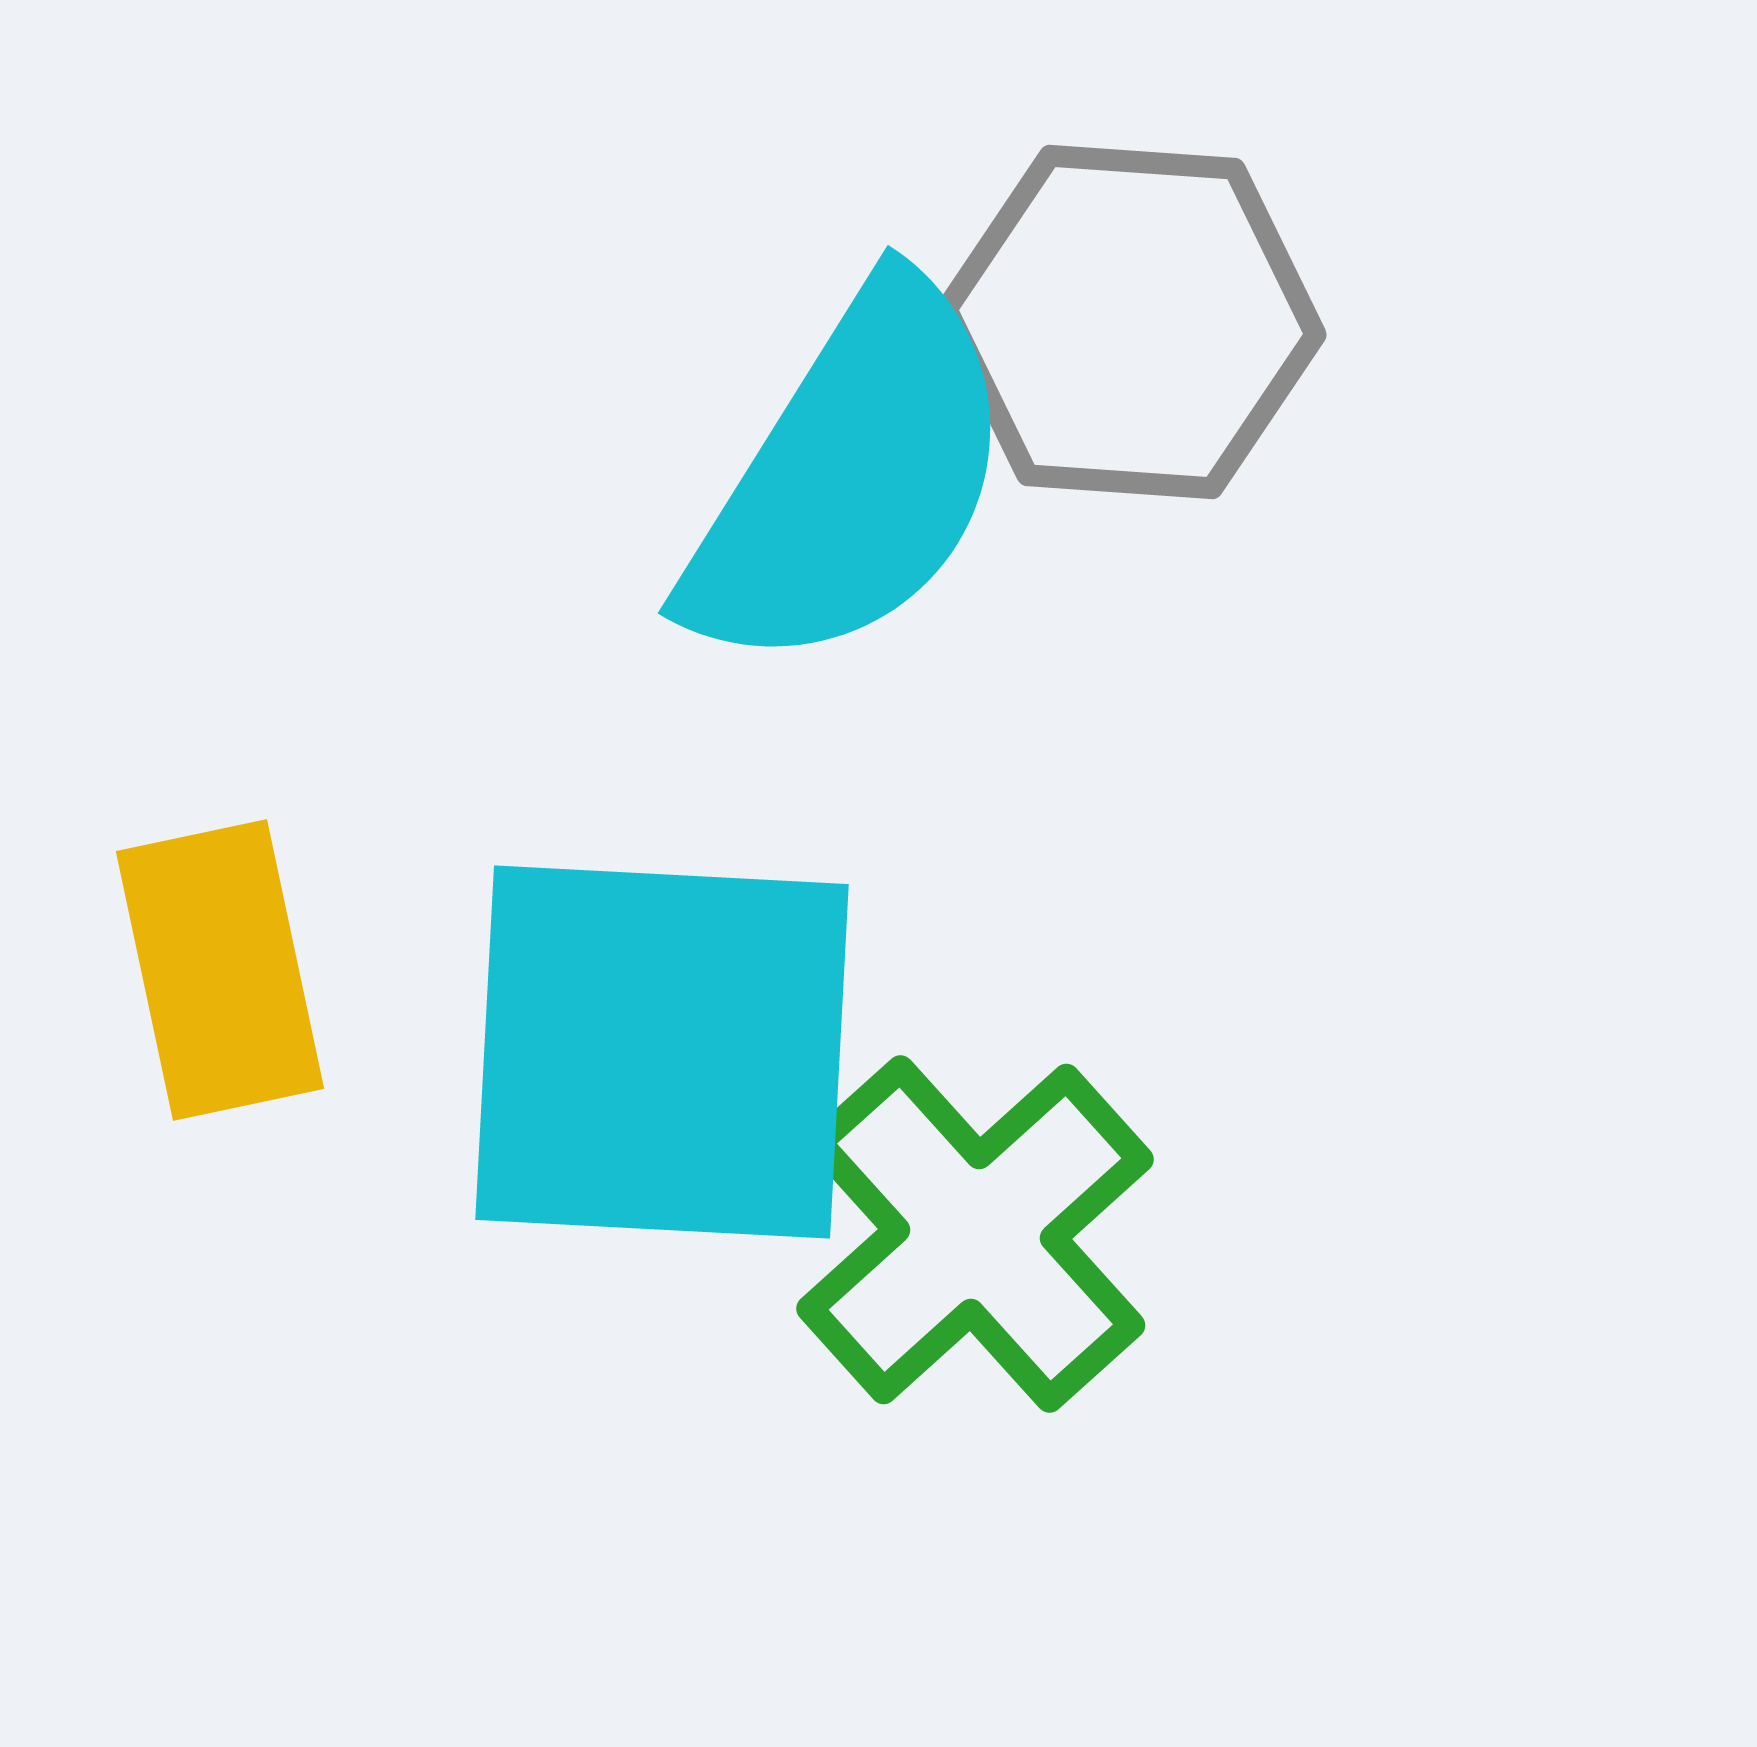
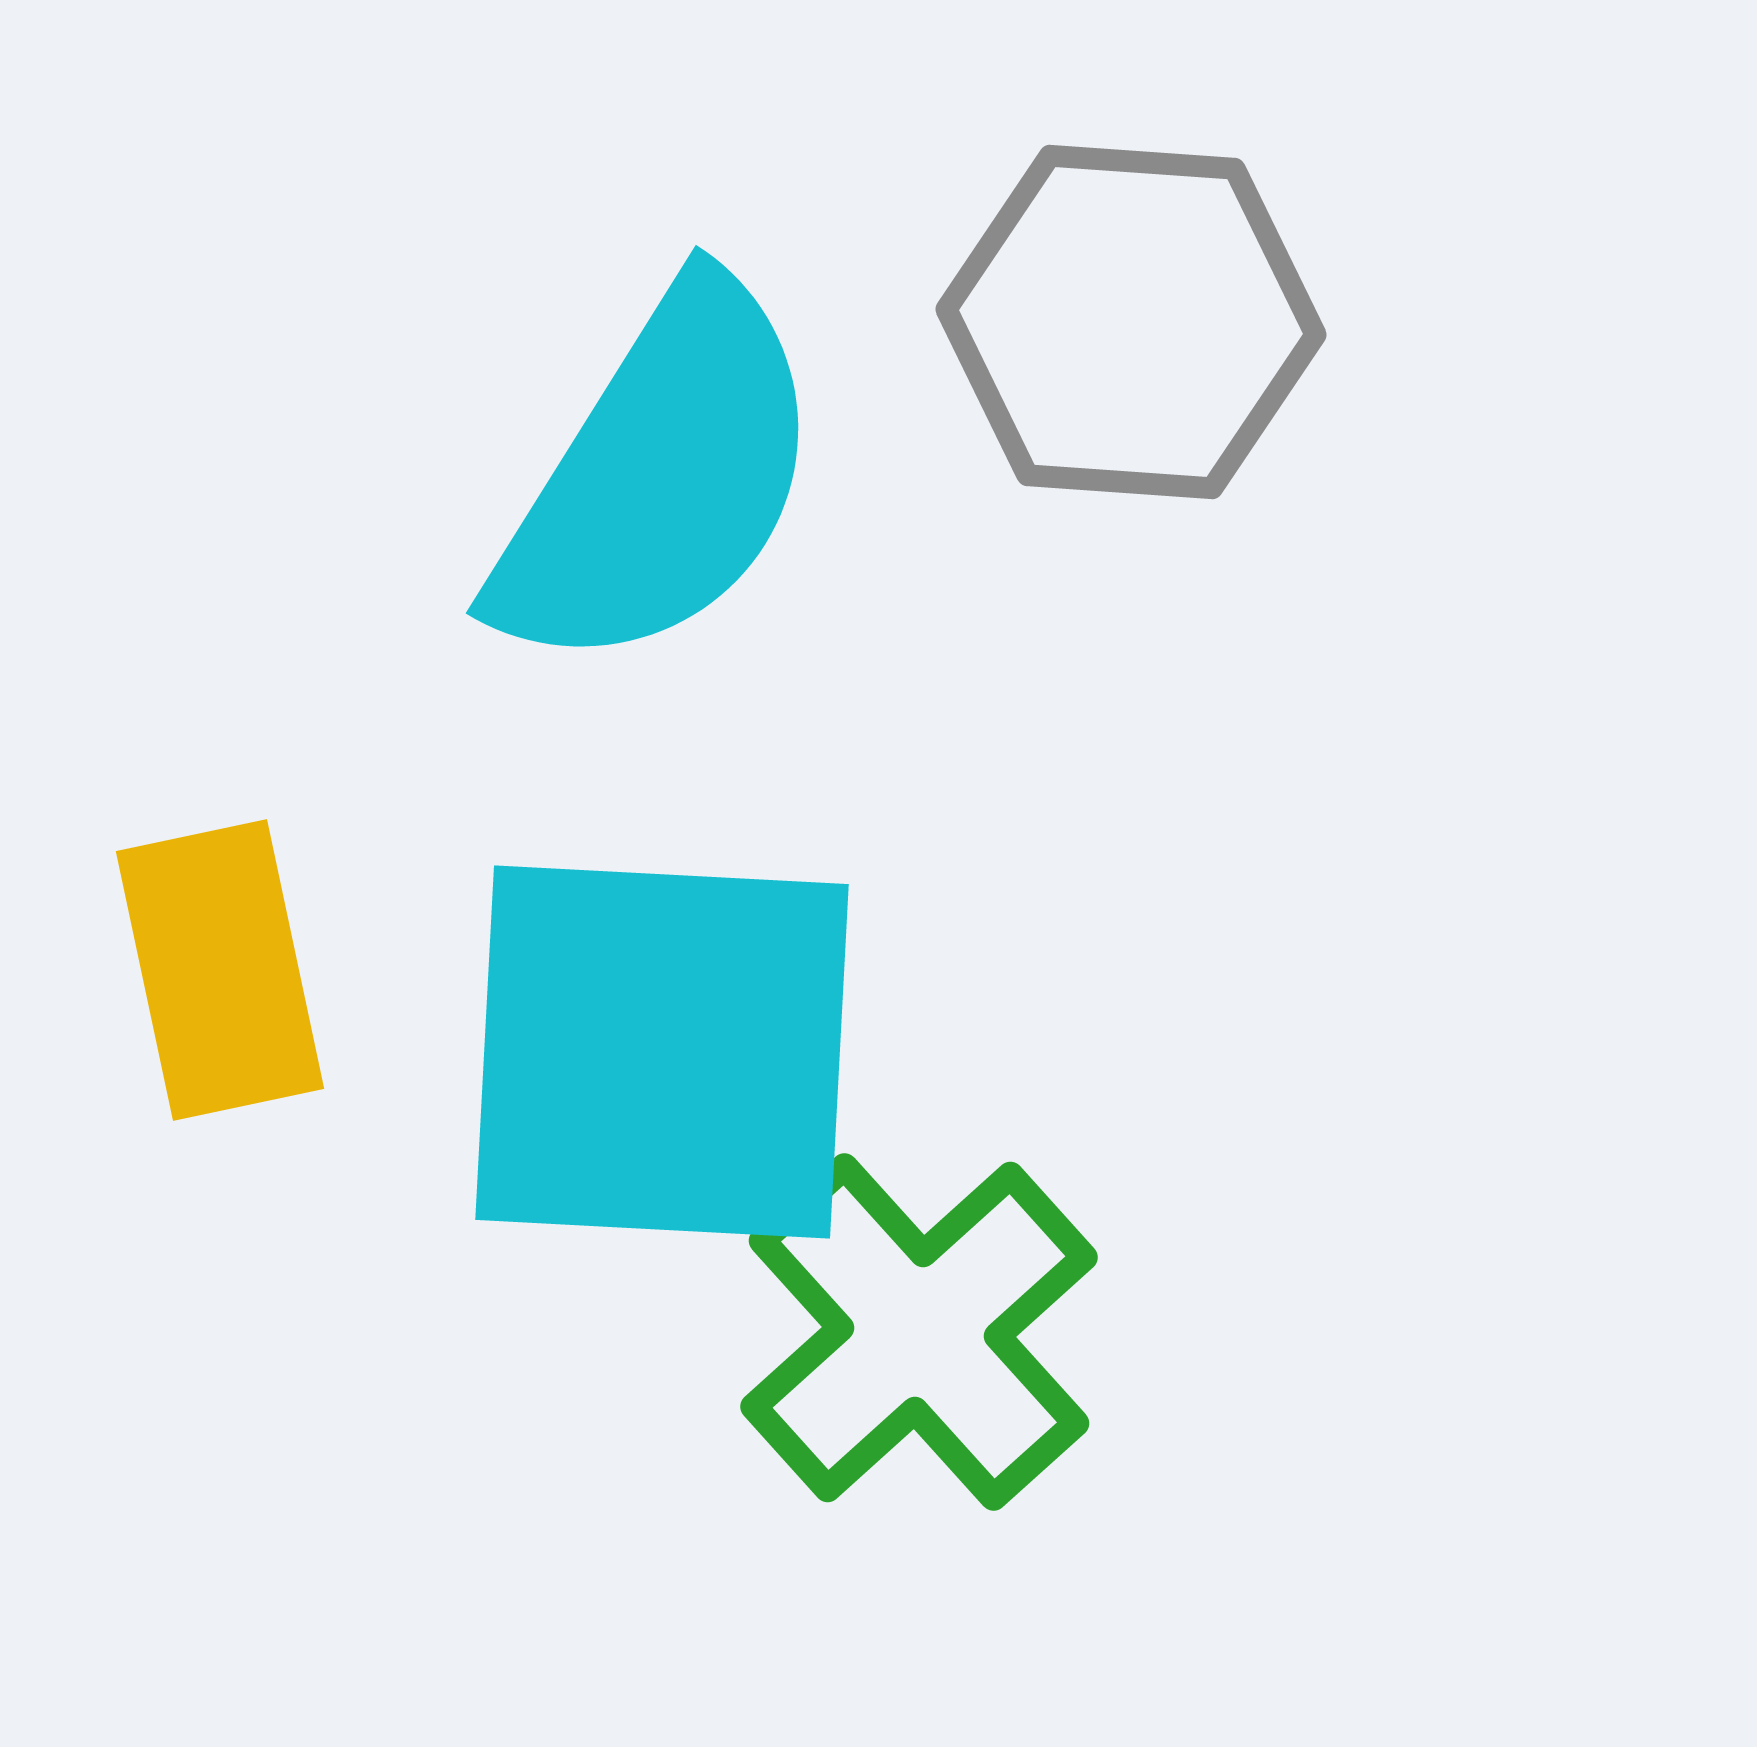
cyan semicircle: moved 192 px left
green cross: moved 56 px left, 98 px down
